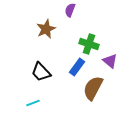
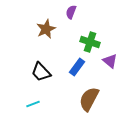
purple semicircle: moved 1 px right, 2 px down
green cross: moved 1 px right, 2 px up
brown semicircle: moved 4 px left, 11 px down
cyan line: moved 1 px down
